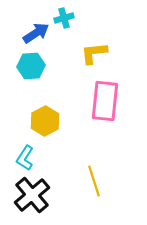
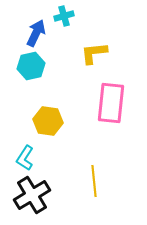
cyan cross: moved 2 px up
blue arrow: rotated 32 degrees counterclockwise
cyan hexagon: rotated 8 degrees counterclockwise
pink rectangle: moved 6 px right, 2 px down
yellow hexagon: moved 3 px right; rotated 24 degrees counterclockwise
yellow line: rotated 12 degrees clockwise
black cross: rotated 9 degrees clockwise
